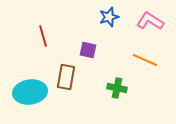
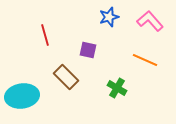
pink L-shape: rotated 16 degrees clockwise
red line: moved 2 px right, 1 px up
brown rectangle: rotated 55 degrees counterclockwise
green cross: rotated 18 degrees clockwise
cyan ellipse: moved 8 px left, 4 px down
